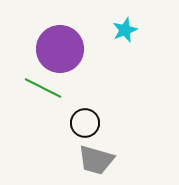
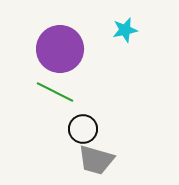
cyan star: rotated 10 degrees clockwise
green line: moved 12 px right, 4 px down
black circle: moved 2 px left, 6 px down
